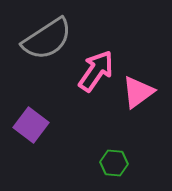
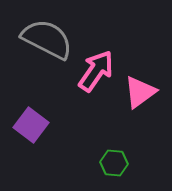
gray semicircle: rotated 120 degrees counterclockwise
pink triangle: moved 2 px right
